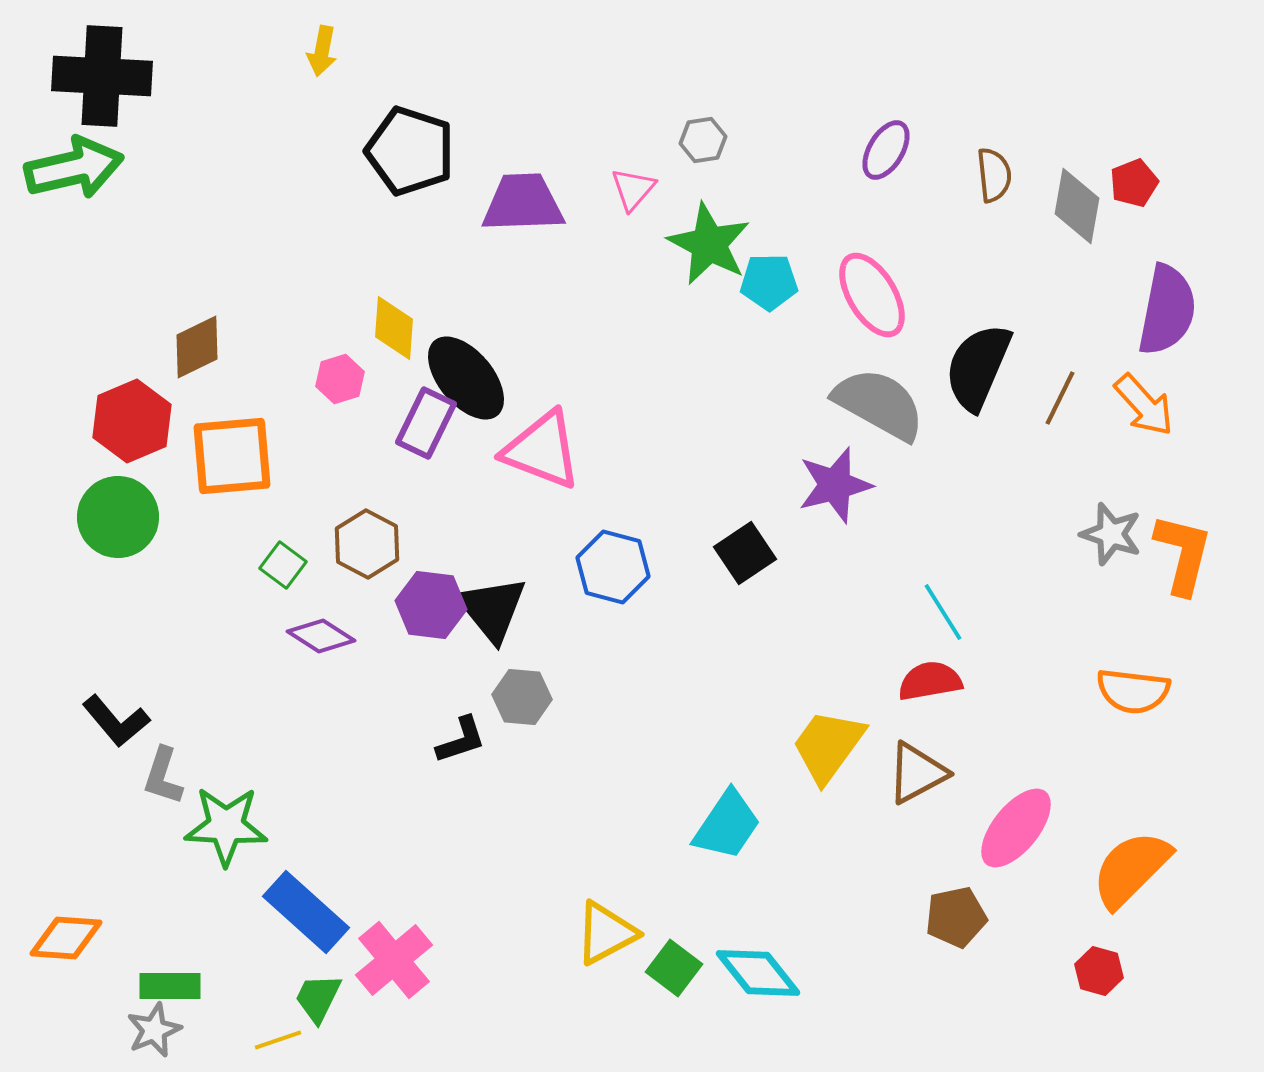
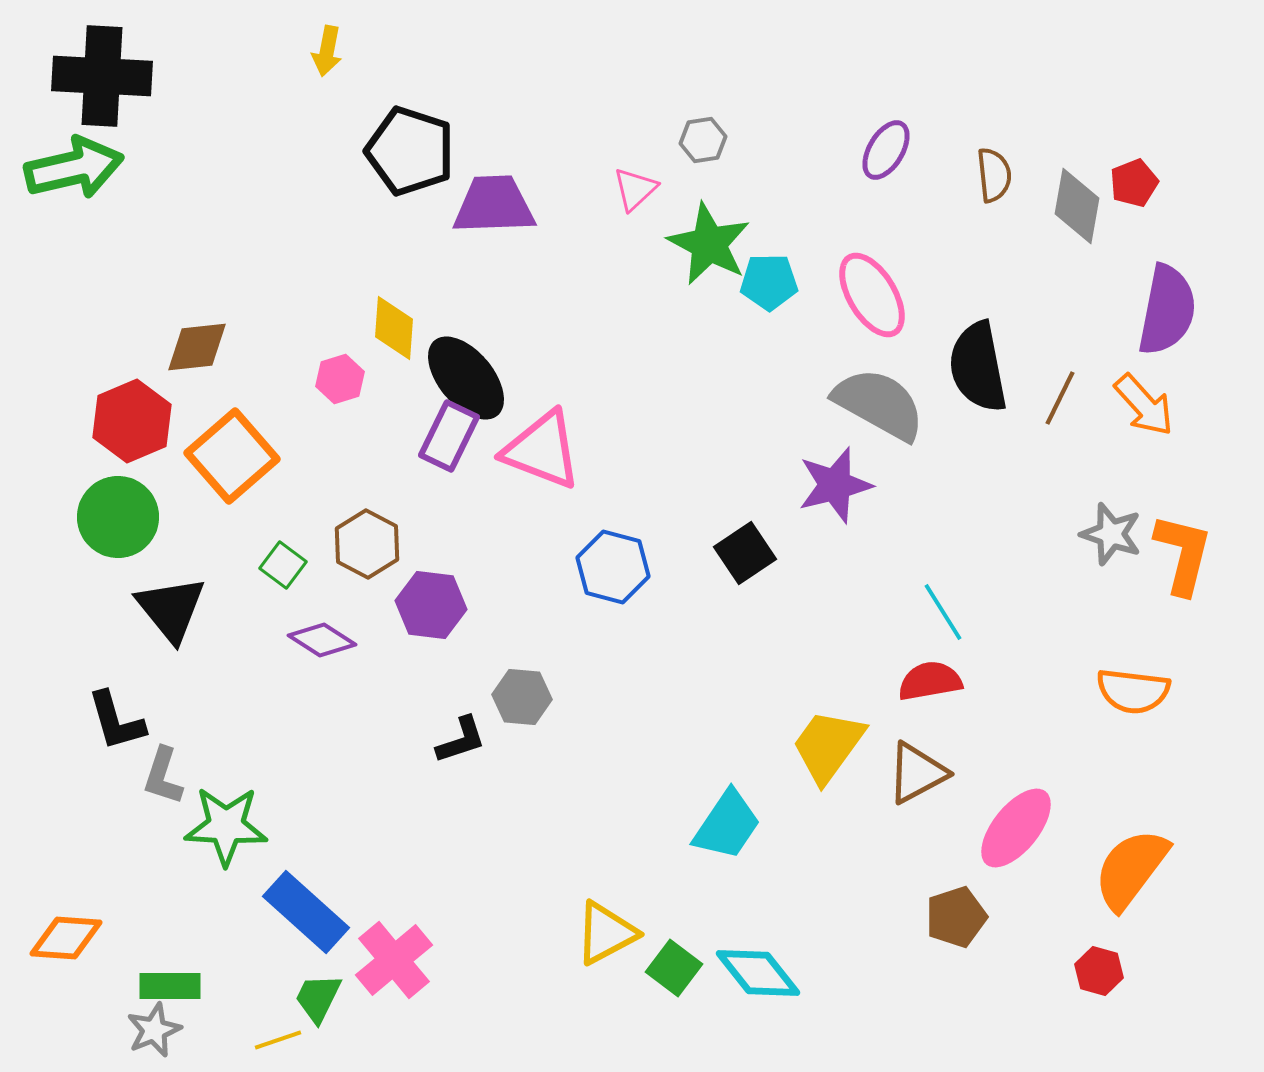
yellow arrow at (322, 51): moved 5 px right
pink triangle at (633, 189): moved 2 px right; rotated 6 degrees clockwise
purple trapezoid at (523, 203): moved 29 px left, 2 px down
brown diamond at (197, 347): rotated 20 degrees clockwise
black semicircle at (978, 367): rotated 34 degrees counterclockwise
purple rectangle at (426, 423): moved 23 px right, 13 px down
orange square at (232, 456): rotated 36 degrees counterclockwise
black triangle at (492, 609): moved 321 px left
purple diamond at (321, 636): moved 1 px right, 4 px down
black L-shape at (116, 721): rotated 24 degrees clockwise
orange semicircle at (1131, 869): rotated 8 degrees counterclockwise
brown pentagon at (956, 917): rotated 6 degrees counterclockwise
